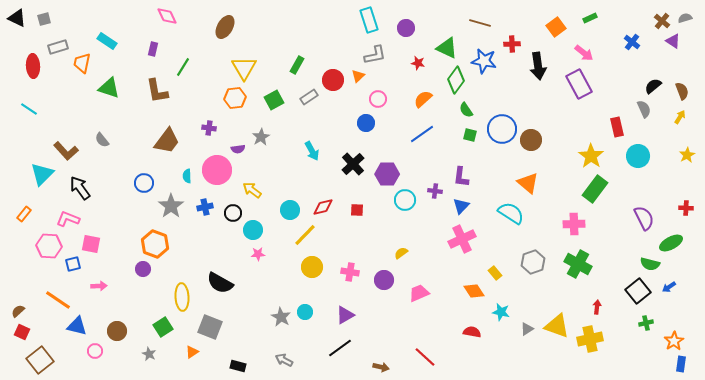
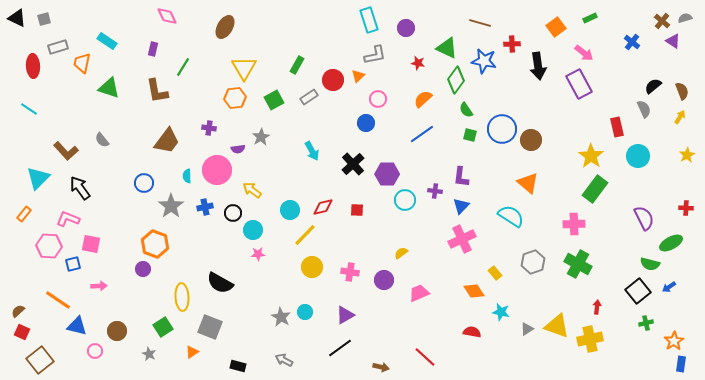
cyan triangle at (42, 174): moved 4 px left, 4 px down
cyan semicircle at (511, 213): moved 3 px down
